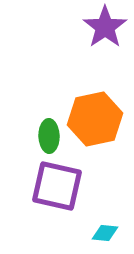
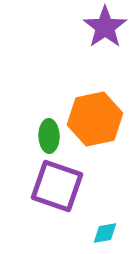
purple square: rotated 6 degrees clockwise
cyan diamond: rotated 16 degrees counterclockwise
